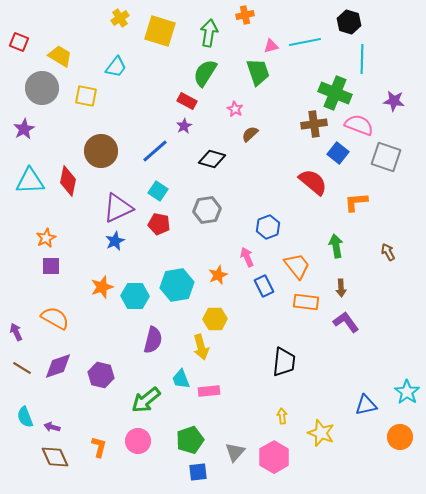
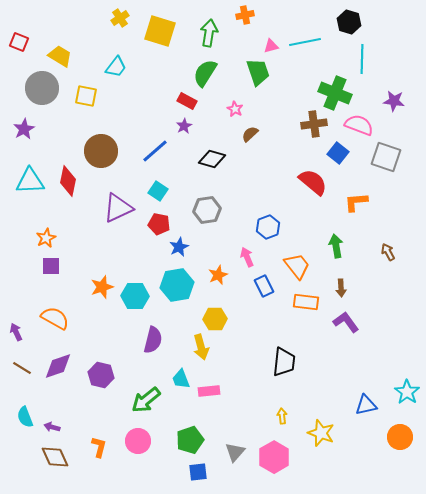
blue star at (115, 241): moved 64 px right, 6 px down
